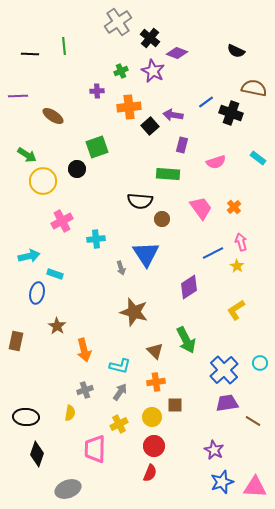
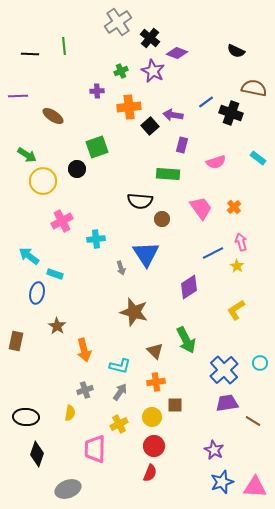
cyan arrow at (29, 256): rotated 130 degrees counterclockwise
